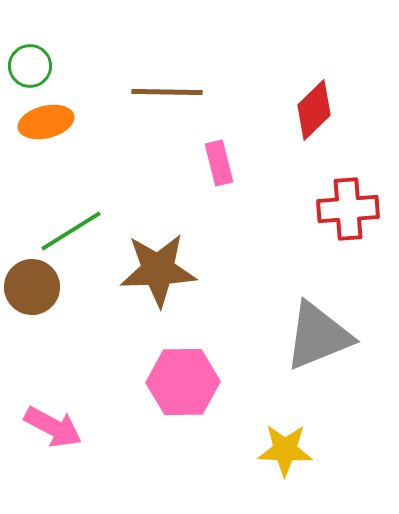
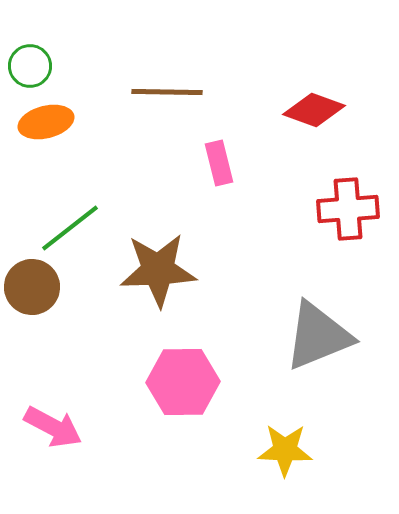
red diamond: rotated 64 degrees clockwise
green line: moved 1 px left, 3 px up; rotated 6 degrees counterclockwise
